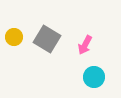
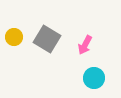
cyan circle: moved 1 px down
